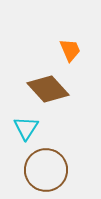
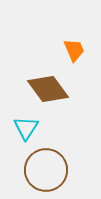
orange trapezoid: moved 4 px right
brown diamond: rotated 6 degrees clockwise
